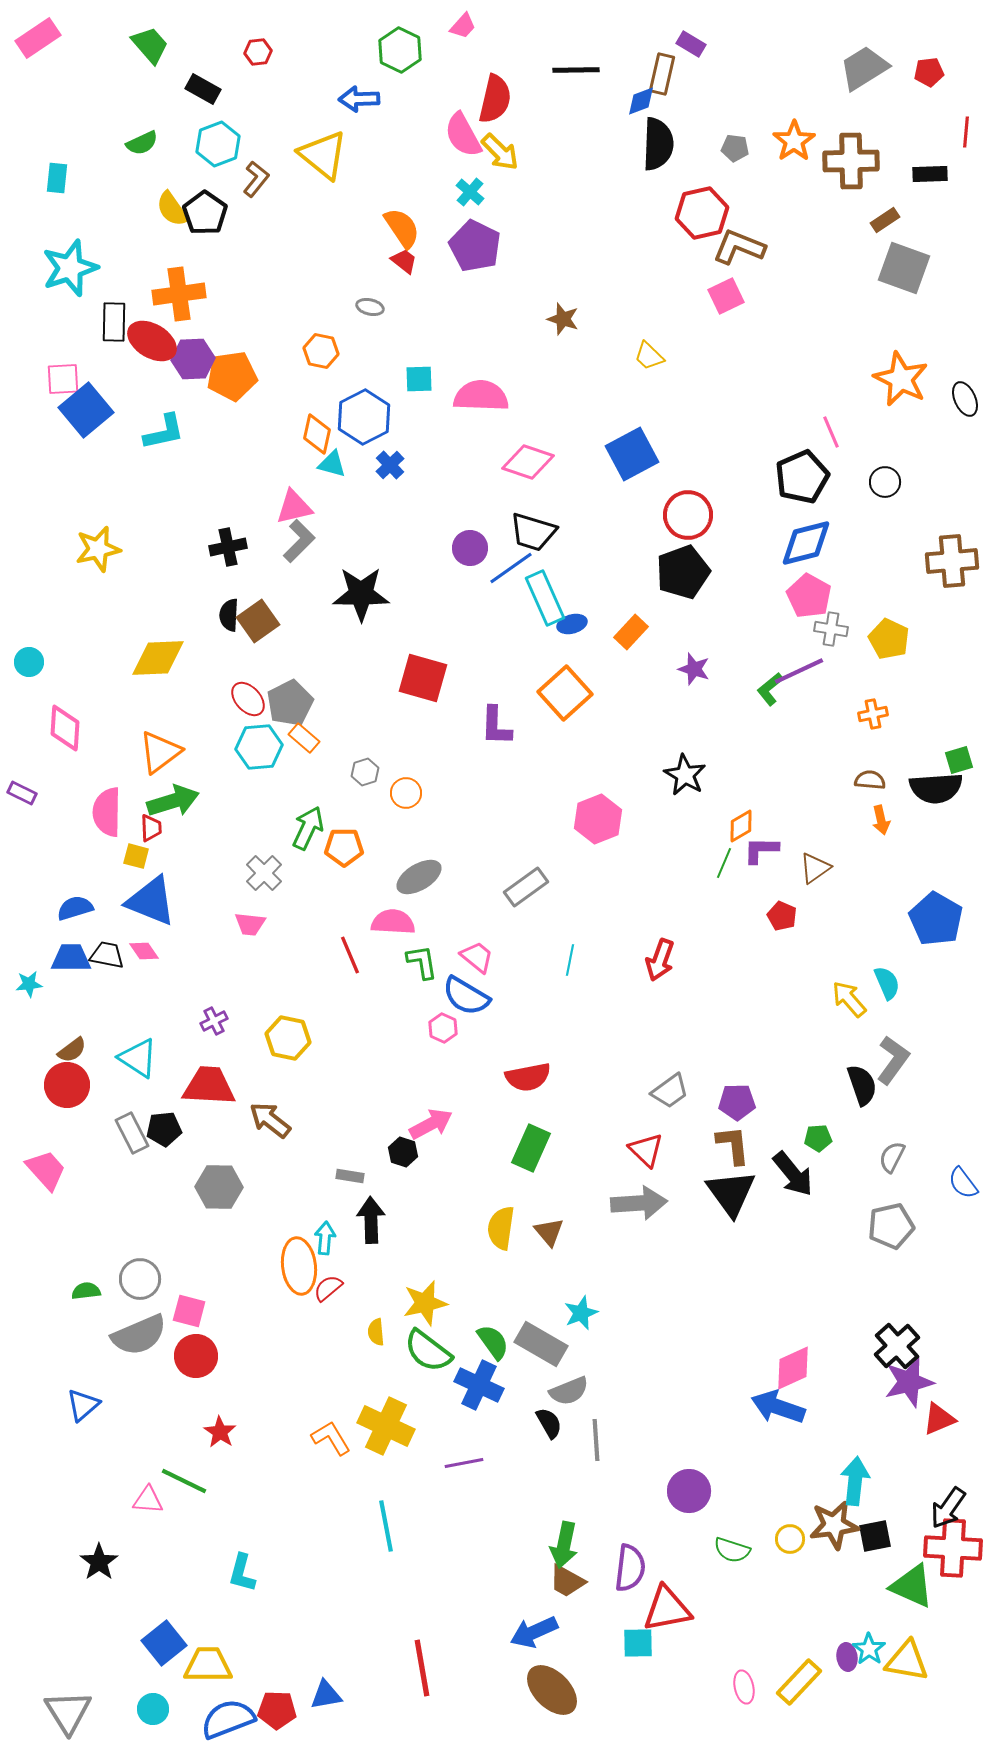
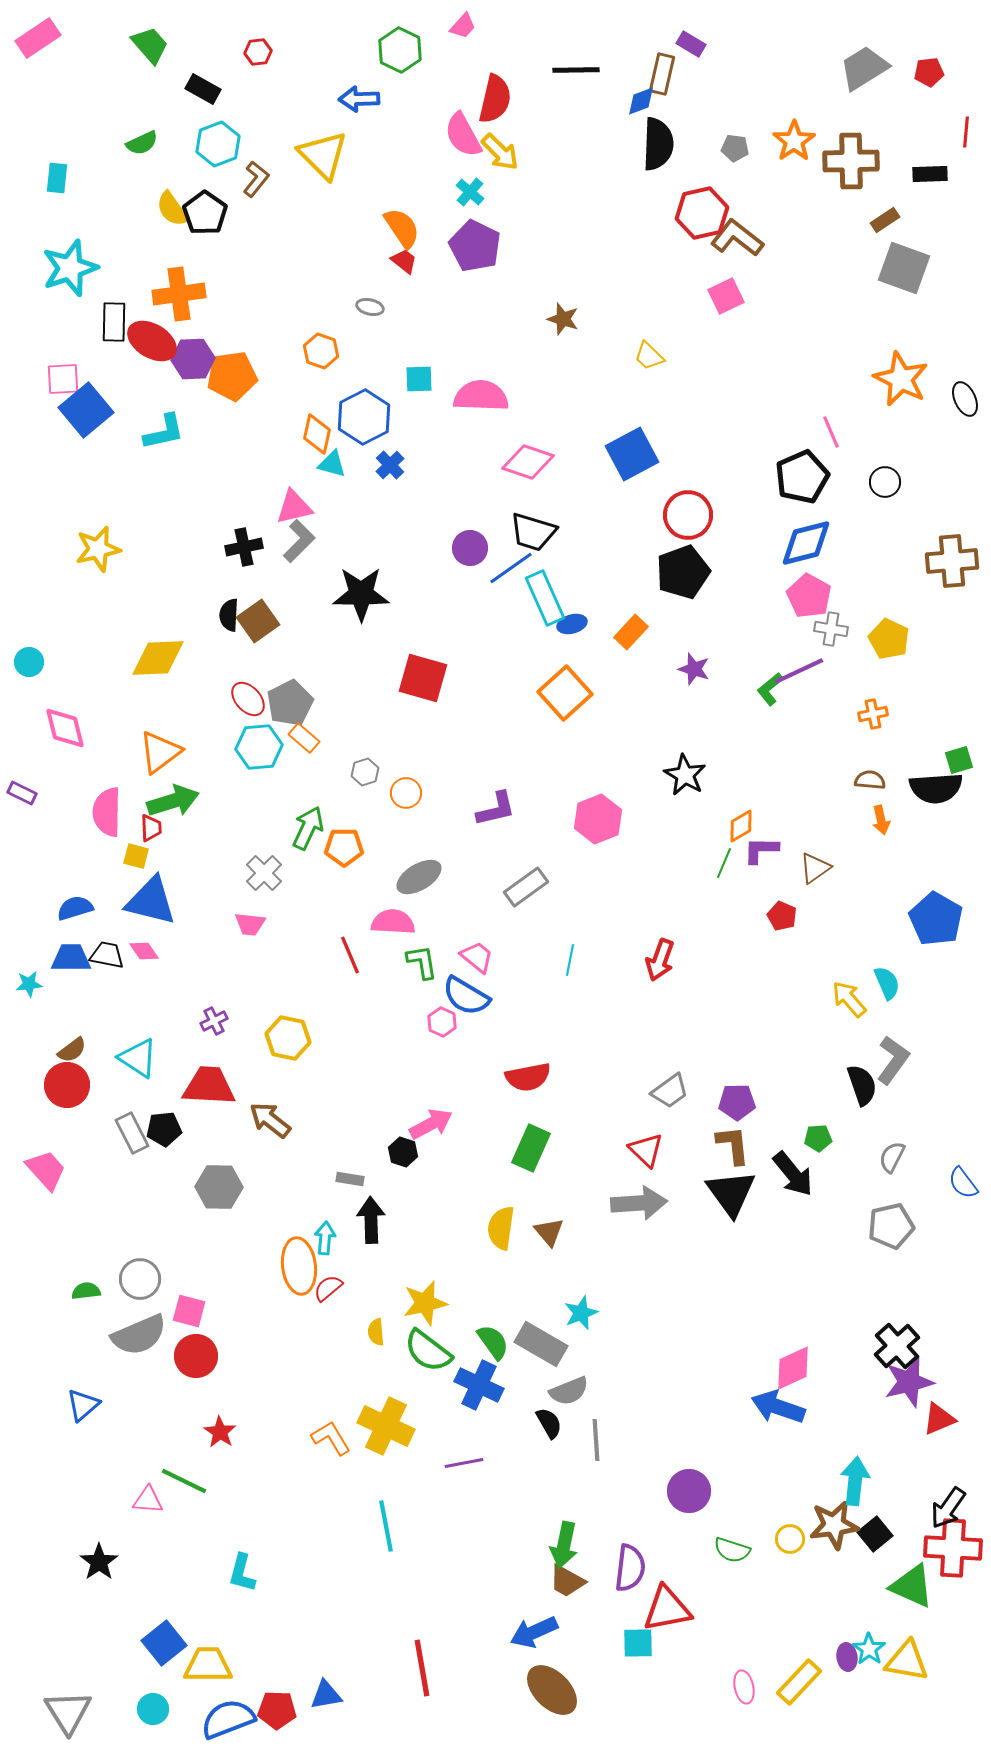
yellow triangle at (323, 155): rotated 6 degrees clockwise
brown L-shape at (739, 247): moved 2 px left, 9 px up; rotated 16 degrees clockwise
orange hexagon at (321, 351): rotated 8 degrees clockwise
black cross at (228, 547): moved 16 px right
purple L-shape at (496, 726): moved 83 px down; rotated 105 degrees counterclockwise
pink diamond at (65, 728): rotated 18 degrees counterclockwise
blue triangle at (151, 901): rotated 8 degrees counterclockwise
pink hexagon at (443, 1028): moved 1 px left, 6 px up
gray rectangle at (350, 1176): moved 3 px down
black square at (875, 1536): moved 2 px up; rotated 28 degrees counterclockwise
